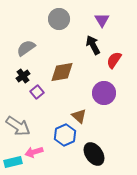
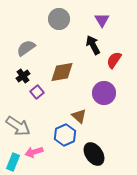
cyan rectangle: rotated 54 degrees counterclockwise
